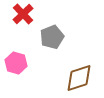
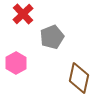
pink hexagon: rotated 15 degrees clockwise
brown diamond: rotated 60 degrees counterclockwise
